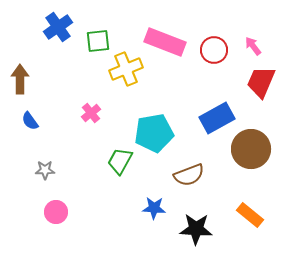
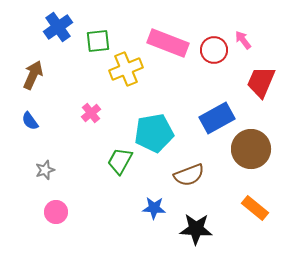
pink rectangle: moved 3 px right, 1 px down
pink arrow: moved 10 px left, 6 px up
brown arrow: moved 13 px right, 4 px up; rotated 24 degrees clockwise
gray star: rotated 18 degrees counterclockwise
orange rectangle: moved 5 px right, 7 px up
